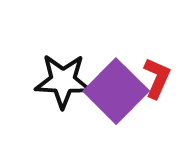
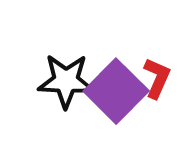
black star: moved 3 px right
